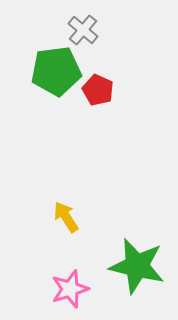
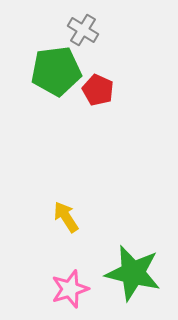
gray cross: rotated 8 degrees counterclockwise
green star: moved 4 px left, 7 px down
